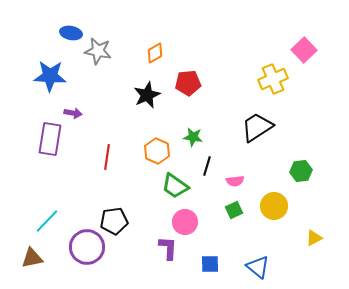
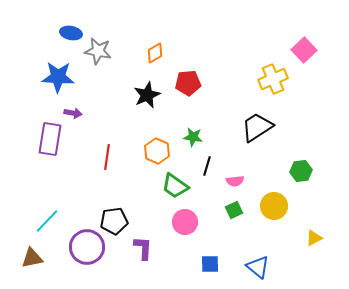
blue star: moved 8 px right, 1 px down
purple L-shape: moved 25 px left
